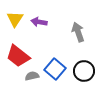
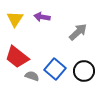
purple arrow: moved 3 px right, 5 px up
gray arrow: rotated 66 degrees clockwise
red trapezoid: moved 1 px left, 1 px down
gray semicircle: rotated 32 degrees clockwise
